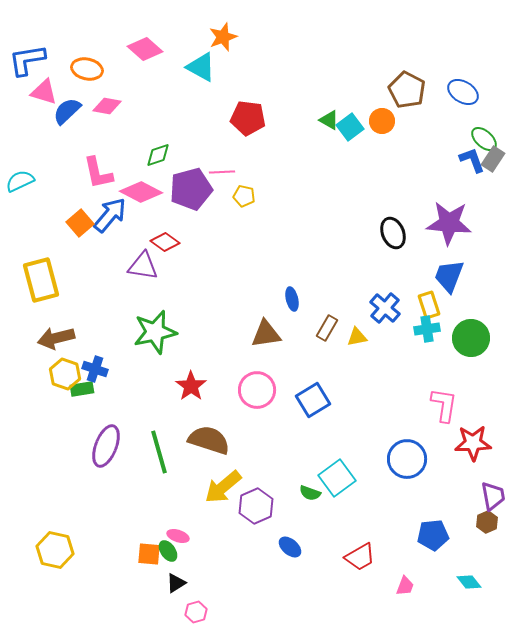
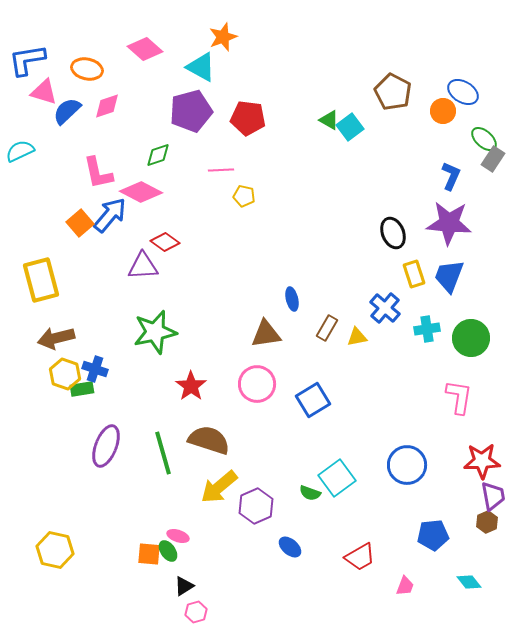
brown pentagon at (407, 90): moved 14 px left, 2 px down
pink diamond at (107, 106): rotated 28 degrees counterclockwise
orange circle at (382, 121): moved 61 px right, 10 px up
blue L-shape at (472, 160): moved 21 px left, 16 px down; rotated 44 degrees clockwise
pink line at (222, 172): moved 1 px left, 2 px up
cyan semicircle at (20, 181): moved 30 px up
purple pentagon at (191, 189): moved 78 px up
purple triangle at (143, 266): rotated 12 degrees counterclockwise
yellow rectangle at (429, 305): moved 15 px left, 31 px up
pink circle at (257, 390): moved 6 px up
pink L-shape at (444, 405): moved 15 px right, 8 px up
red star at (473, 443): moved 9 px right, 18 px down
green line at (159, 452): moved 4 px right, 1 px down
blue circle at (407, 459): moved 6 px down
yellow arrow at (223, 487): moved 4 px left
black triangle at (176, 583): moved 8 px right, 3 px down
